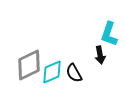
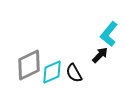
cyan L-shape: rotated 20 degrees clockwise
black arrow: rotated 126 degrees counterclockwise
